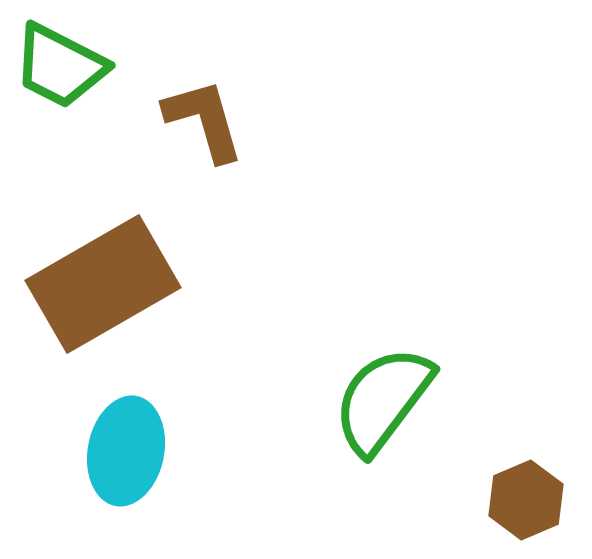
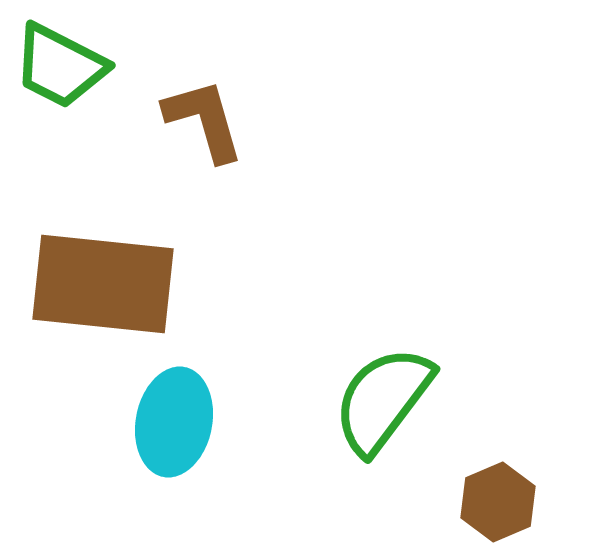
brown rectangle: rotated 36 degrees clockwise
cyan ellipse: moved 48 px right, 29 px up
brown hexagon: moved 28 px left, 2 px down
